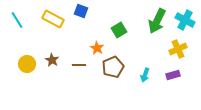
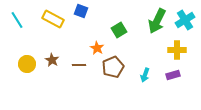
cyan cross: rotated 30 degrees clockwise
yellow cross: moved 1 px left, 1 px down; rotated 24 degrees clockwise
